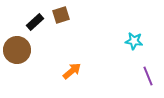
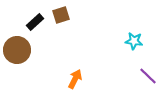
orange arrow: moved 3 px right, 8 px down; rotated 24 degrees counterclockwise
purple line: rotated 24 degrees counterclockwise
